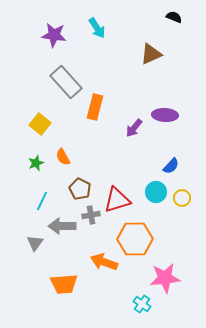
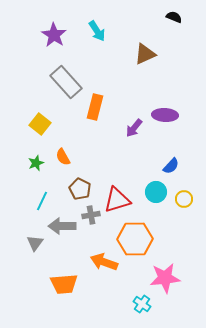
cyan arrow: moved 3 px down
purple star: rotated 25 degrees clockwise
brown triangle: moved 6 px left
yellow circle: moved 2 px right, 1 px down
